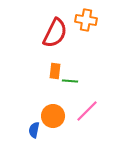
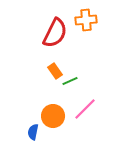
orange cross: rotated 15 degrees counterclockwise
orange rectangle: rotated 42 degrees counterclockwise
green line: rotated 28 degrees counterclockwise
pink line: moved 2 px left, 2 px up
blue semicircle: moved 1 px left, 2 px down
